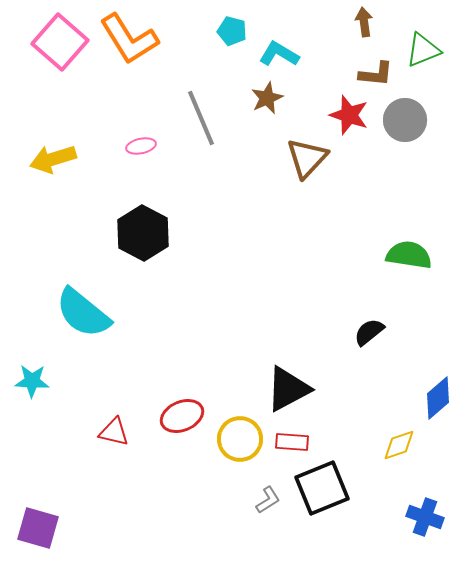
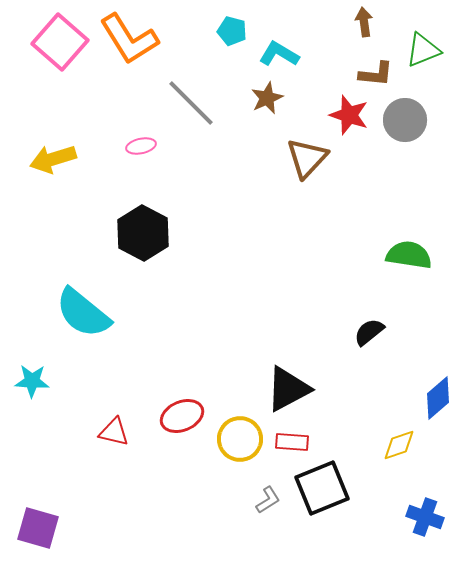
gray line: moved 10 px left, 15 px up; rotated 22 degrees counterclockwise
